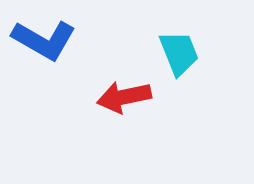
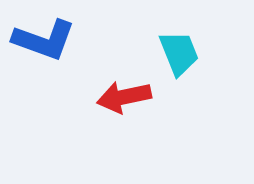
blue L-shape: rotated 10 degrees counterclockwise
